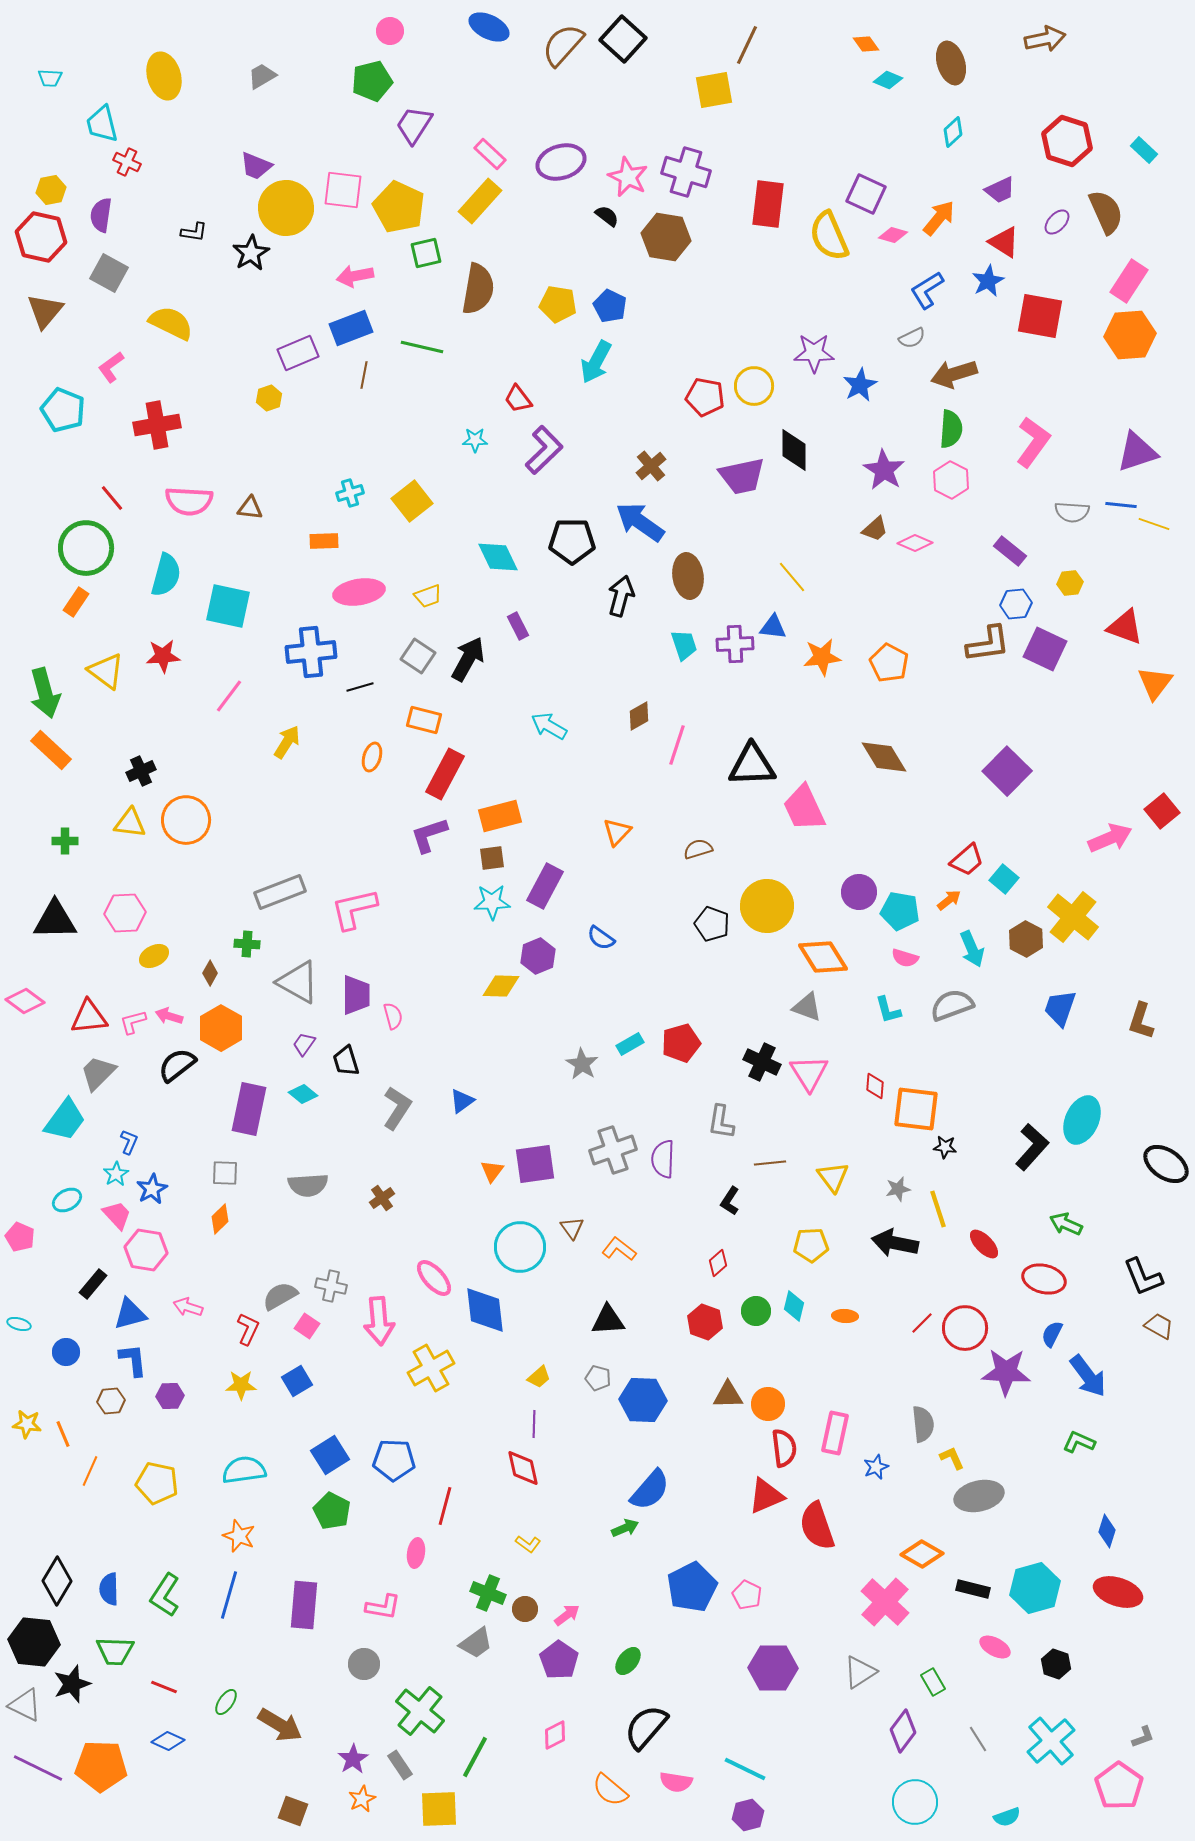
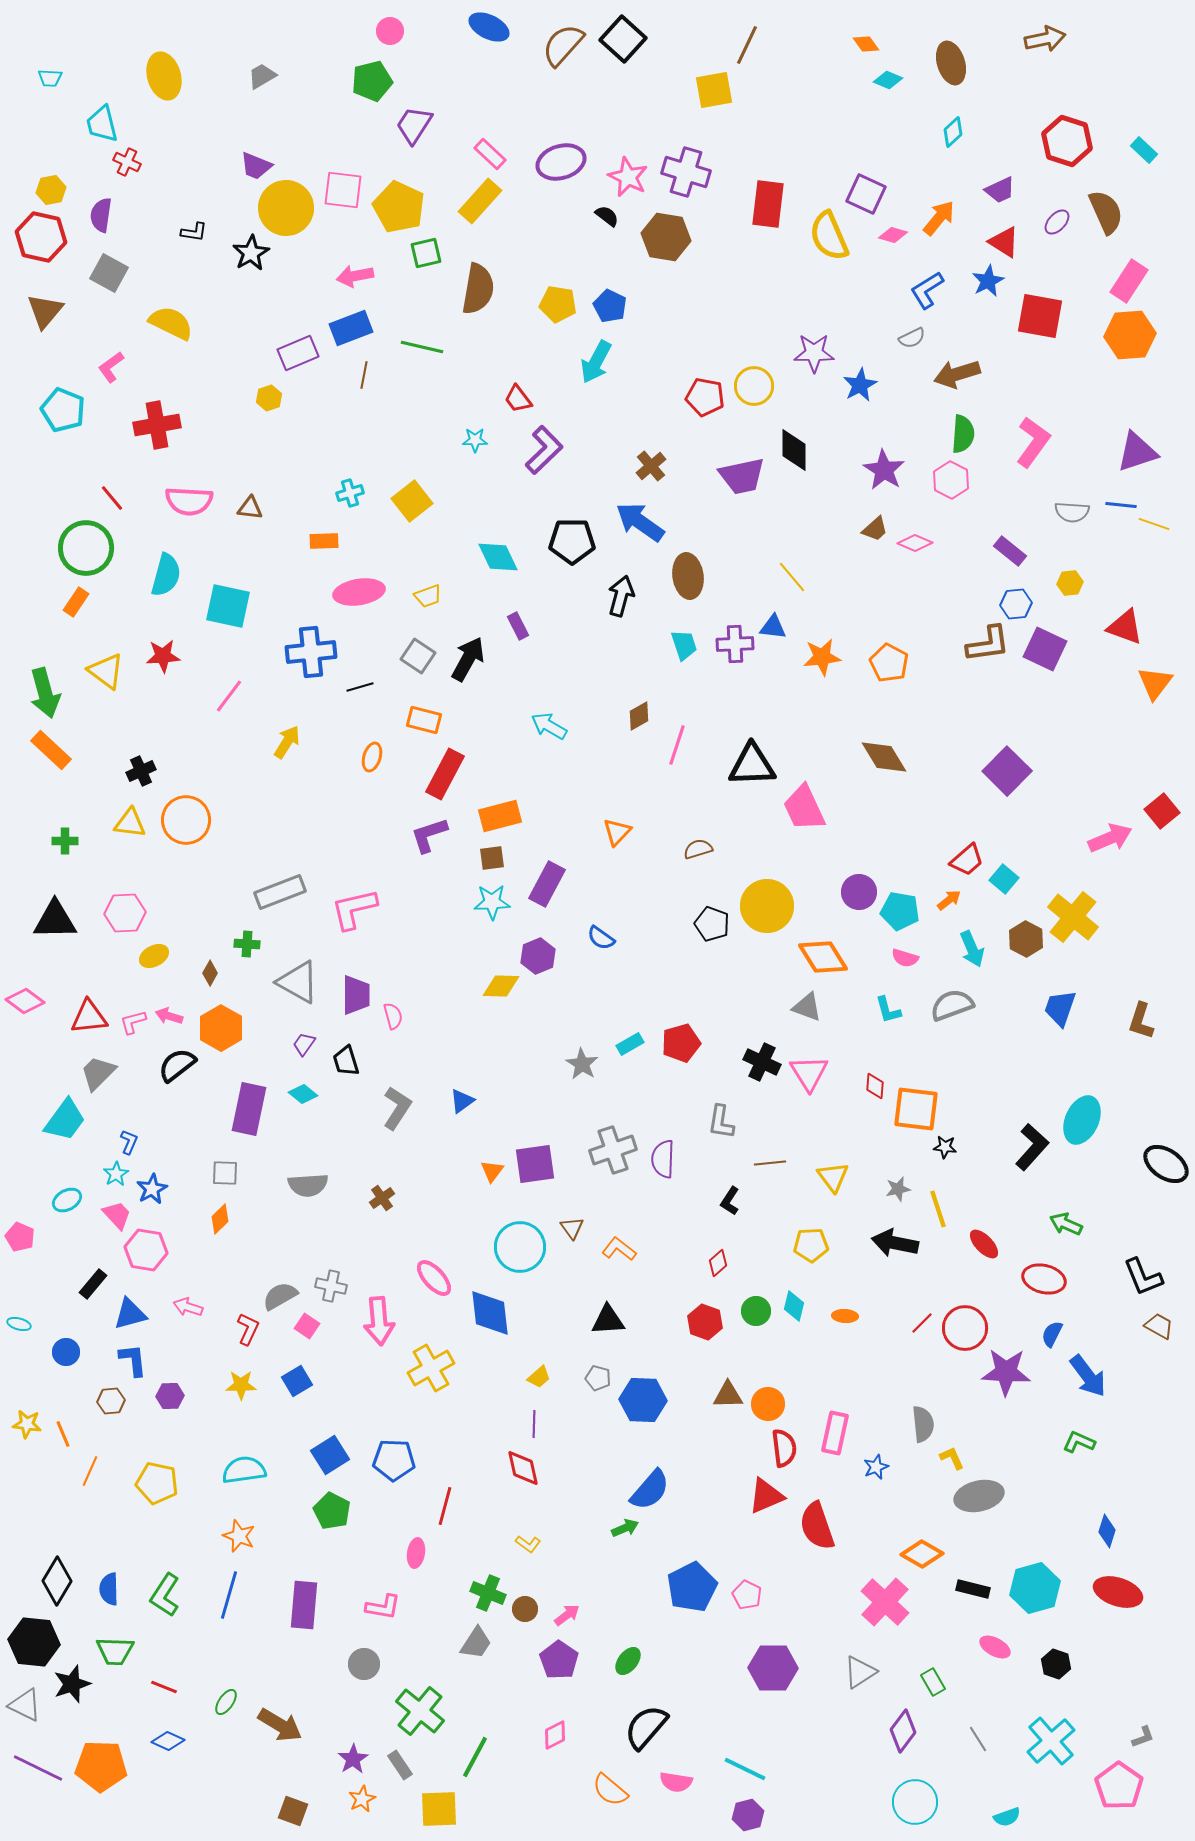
brown arrow at (954, 374): moved 3 px right
green semicircle at (951, 429): moved 12 px right, 5 px down
purple rectangle at (545, 886): moved 2 px right, 2 px up
blue diamond at (485, 1310): moved 5 px right, 3 px down
gray trapezoid at (476, 1643): rotated 21 degrees counterclockwise
